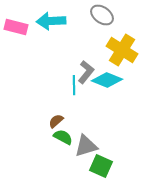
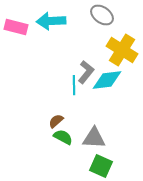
cyan diamond: rotated 28 degrees counterclockwise
gray triangle: moved 8 px right, 8 px up; rotated 20 degrees clockwise
